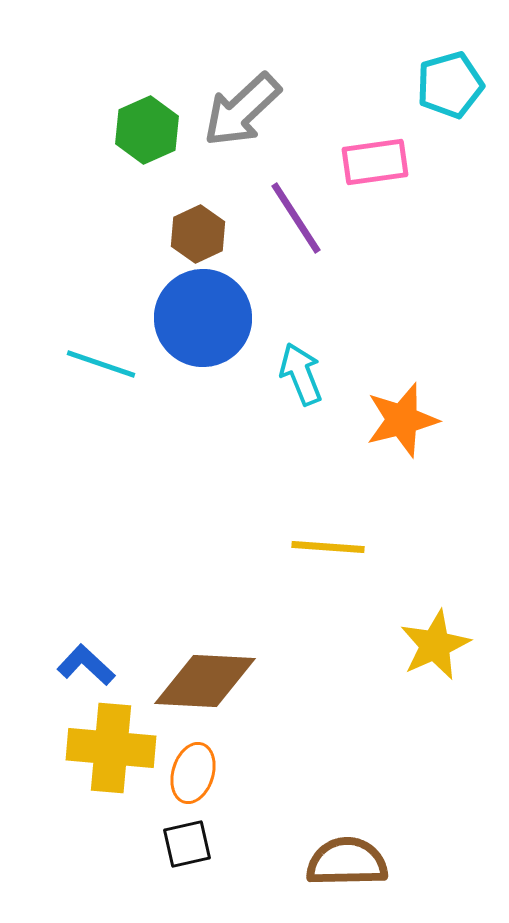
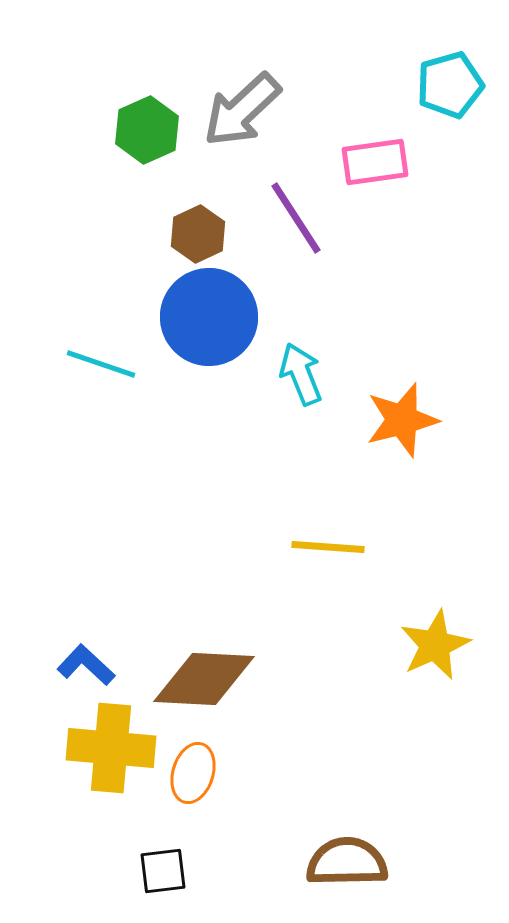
blue circle: moved 6 px right, 1 px up
brown diamond: moved 1 px left, 2 px up
black square: moved 24 px left, 27 px down; rotated 6 degrees clockwise
